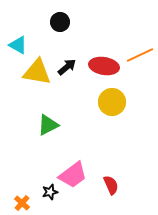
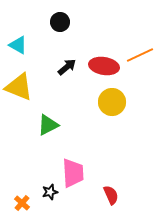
yellow triangle: moved 18 px left, 15 px down; rotated 12 degrees clockwise
pink trapezoid: moved 2 px up; rotated 56 degrees counterclockwise
red semicircle: moved 10 px down
